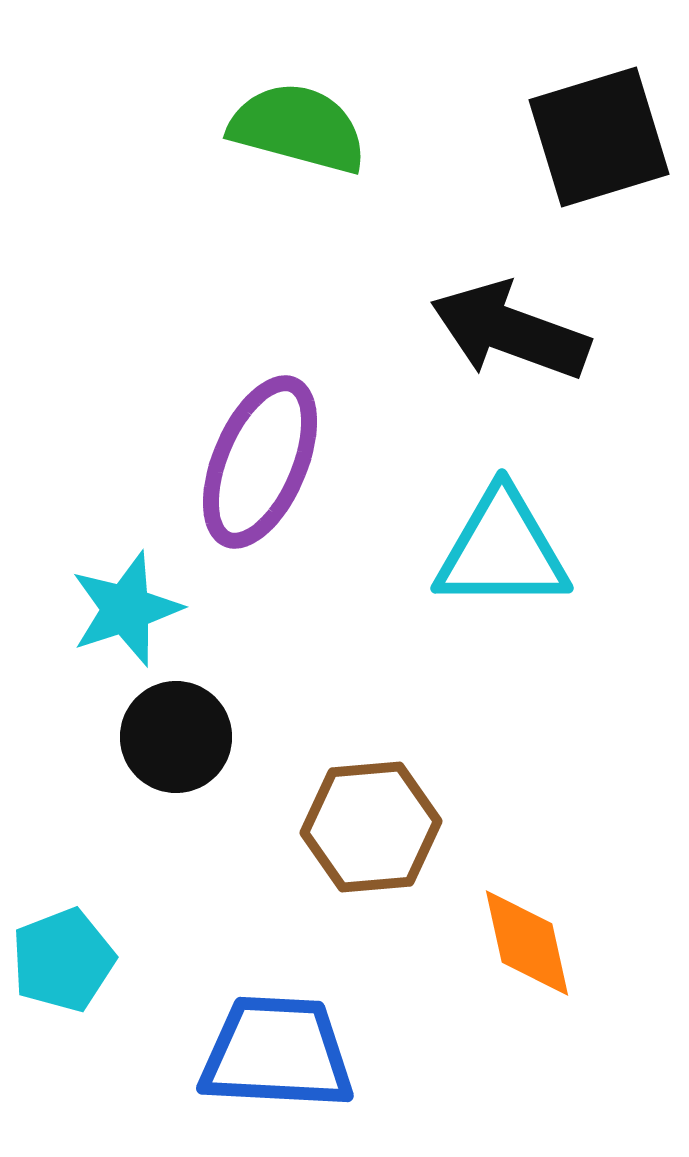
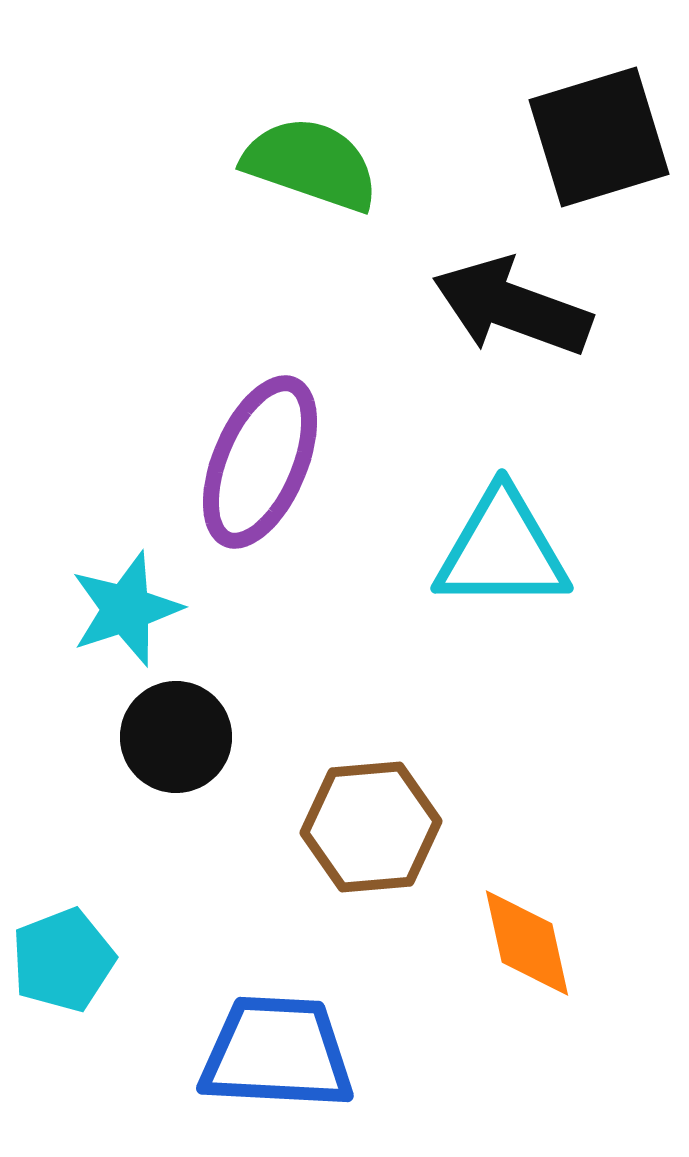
green semicircle: moved 13 px right, 36 px down; rotated 4 degrees clockwise
black arrow: moved 2 px right, 24 px up
